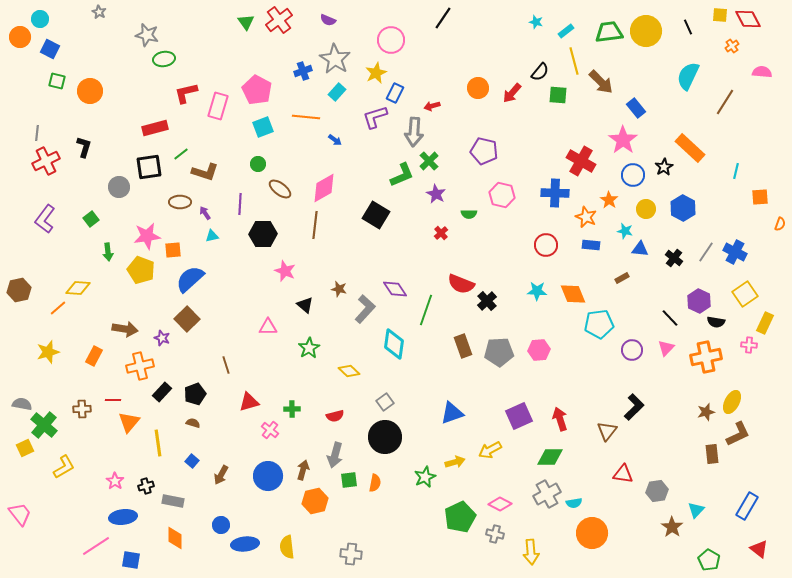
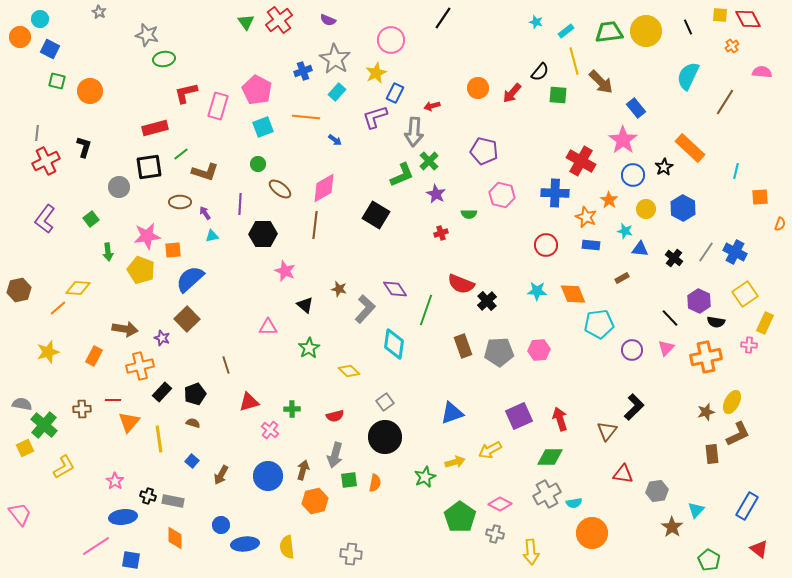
red cross at (441, 233): rotated 24 degrees clockwise
yellow line at (158, 443): moved 1 px right, 4 px up
black cross at (146, 486): moved 2 px right, 10 px down; rotated 35 degrees clockwise
green pentagon at (460, 517): rotated 12 degrees counterclockwise
